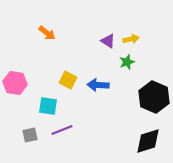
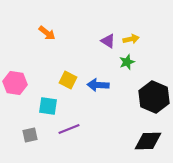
purple line: moved 7 px right, 1 px up
black diamond: rotated 16 degrees clockwise
